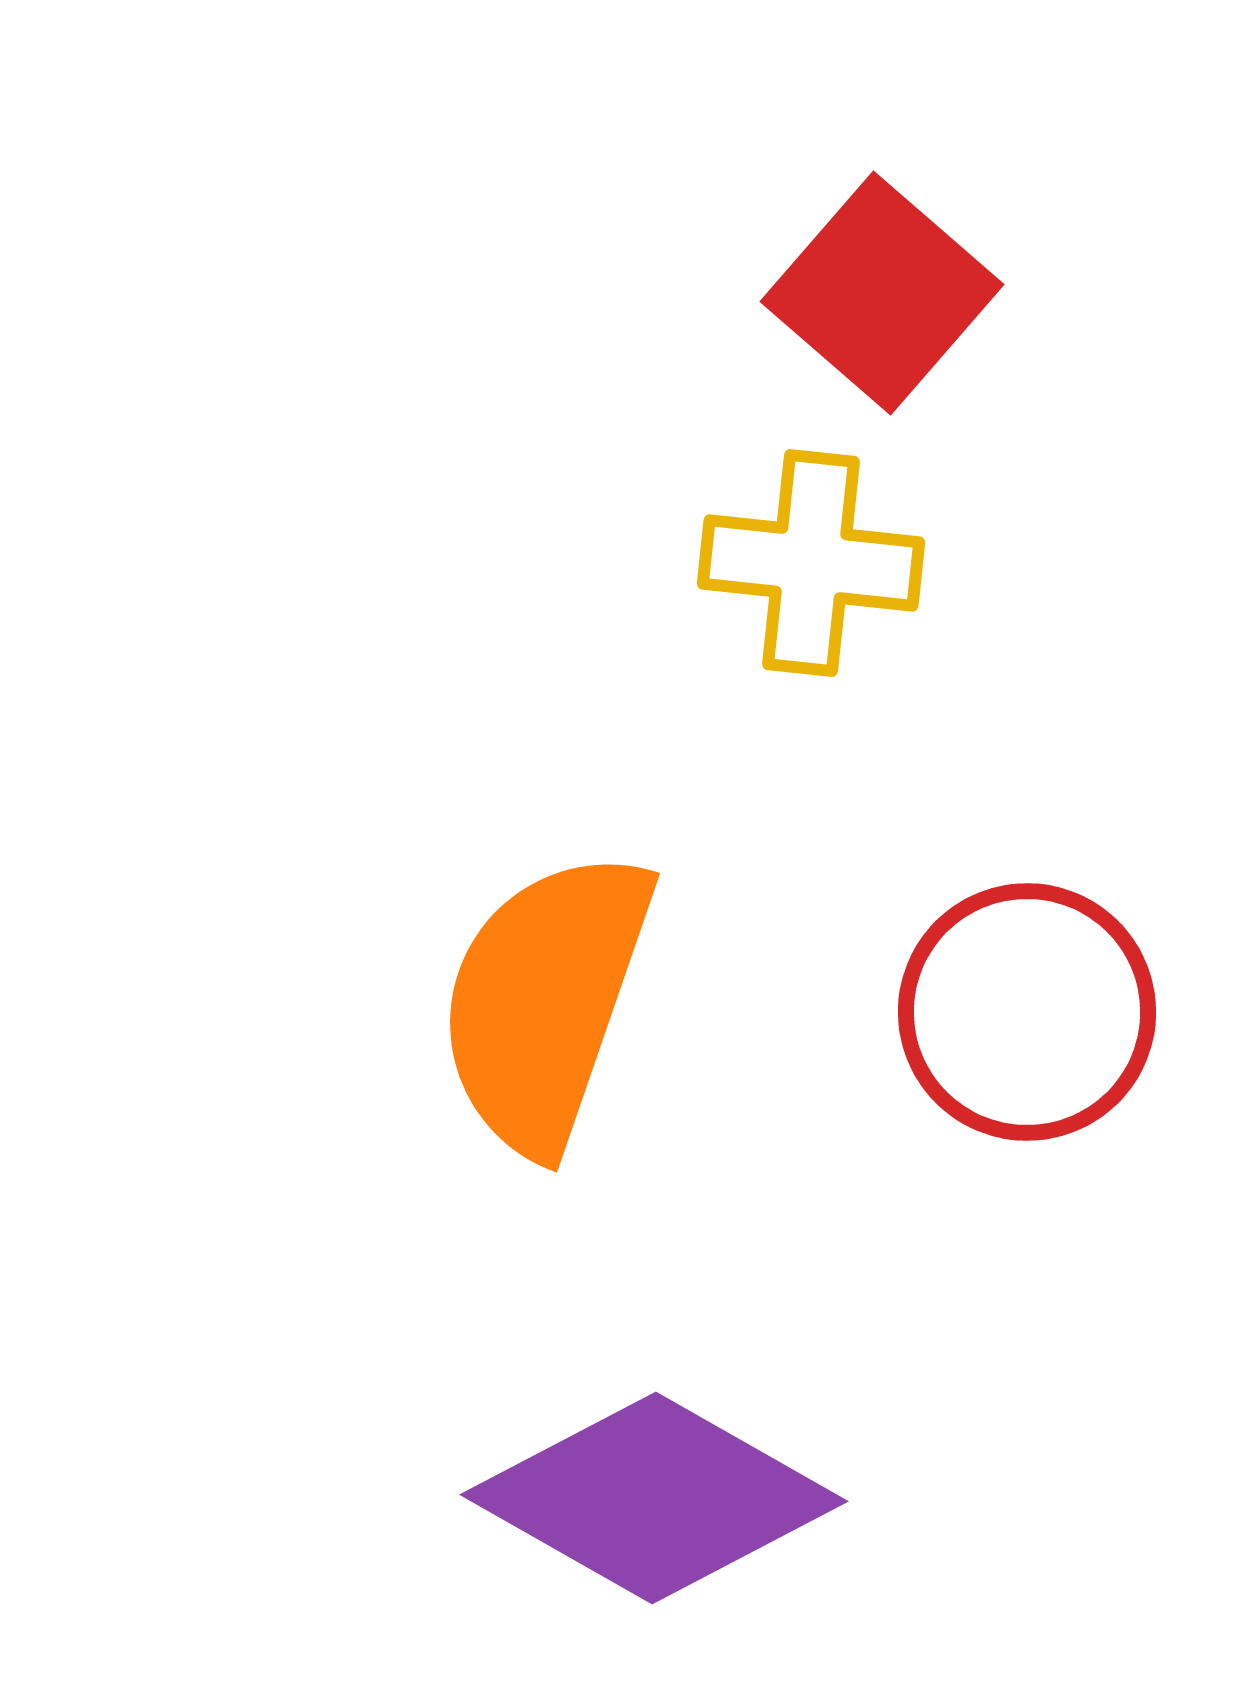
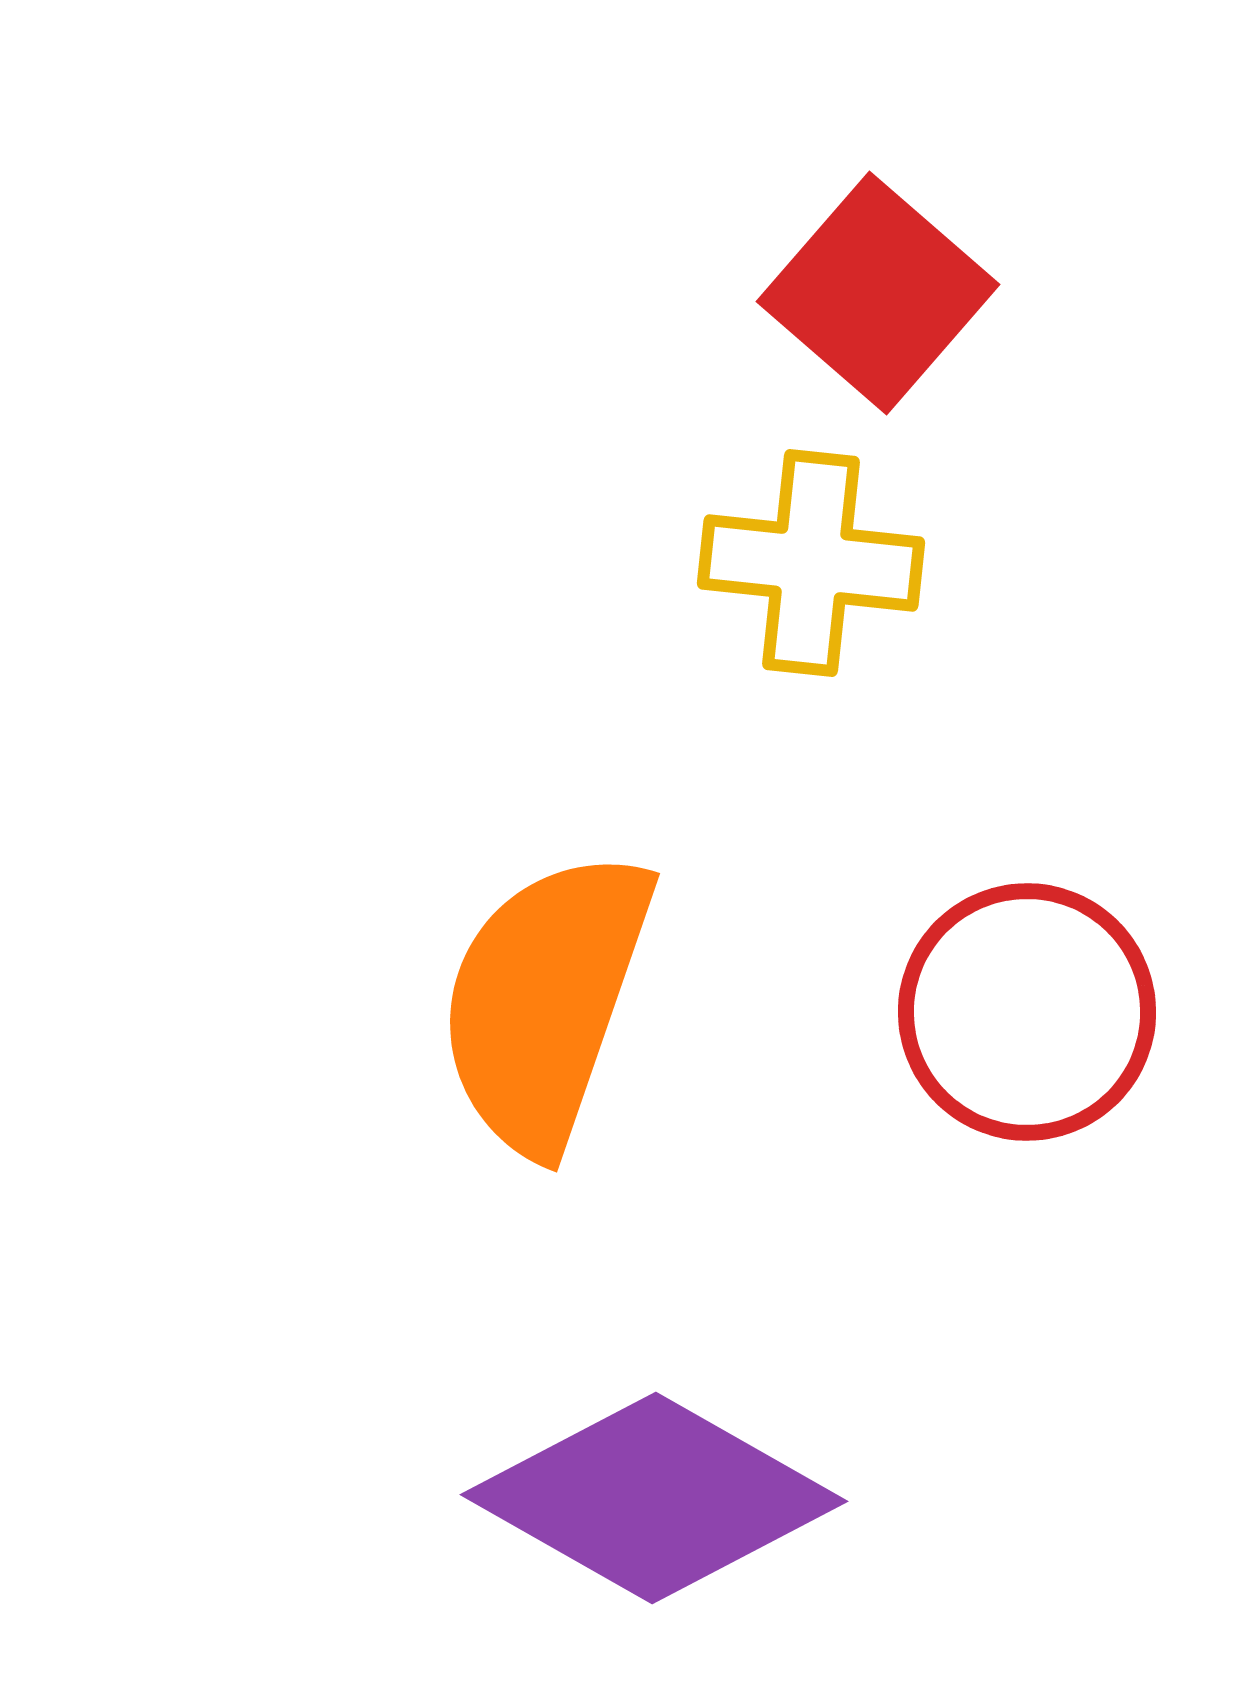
red square: moved 4 px left
